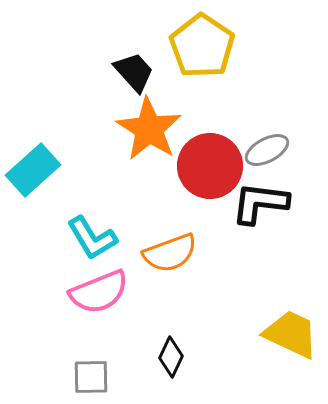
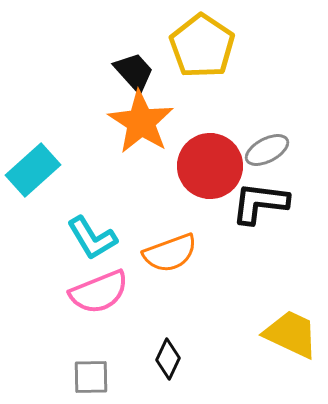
orange star: moved 8 px left, 7 px up
black diamond: moved 3 px left, 2 px down
